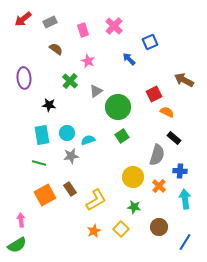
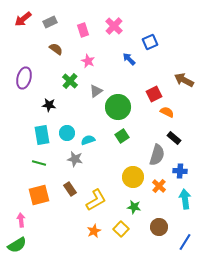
purple ellipse: rotated 20 degrees clockwise
gray star: moved 4 px right, 3 px down; rotated 21 degrees clockwise
orange square: moved 6 px left; rotated 15 degrees clockwise
